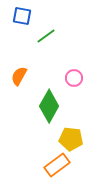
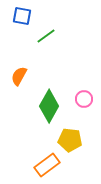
pink circle: moved 10 px right, 21 px down
yellow pentagon: moved 1 px left, 1 px down
orange rectangle: moved 10 px left
